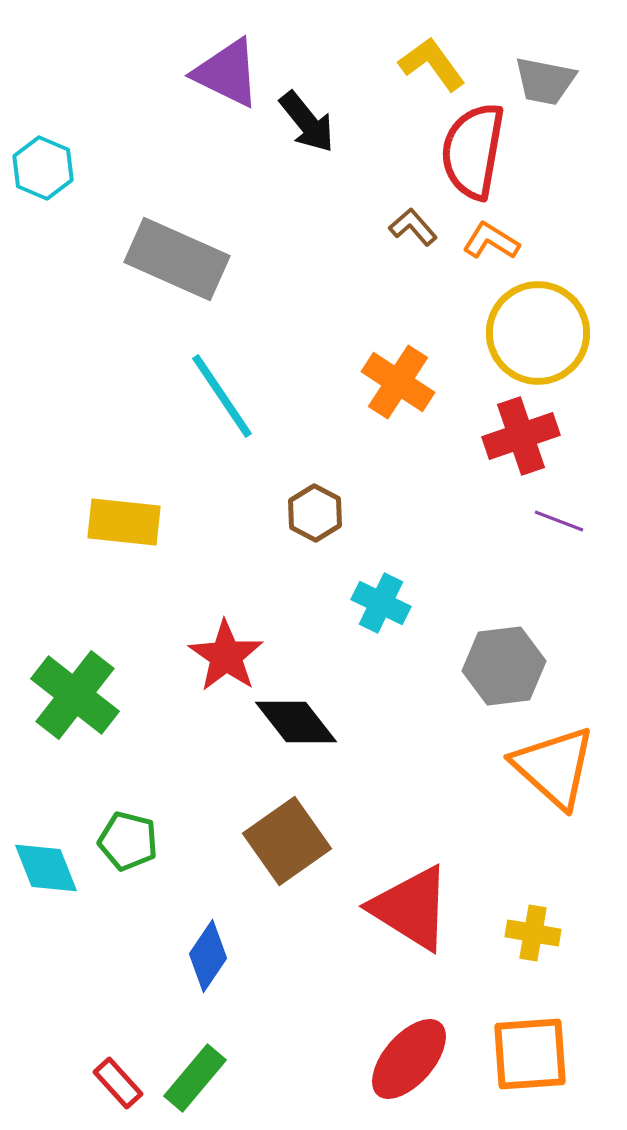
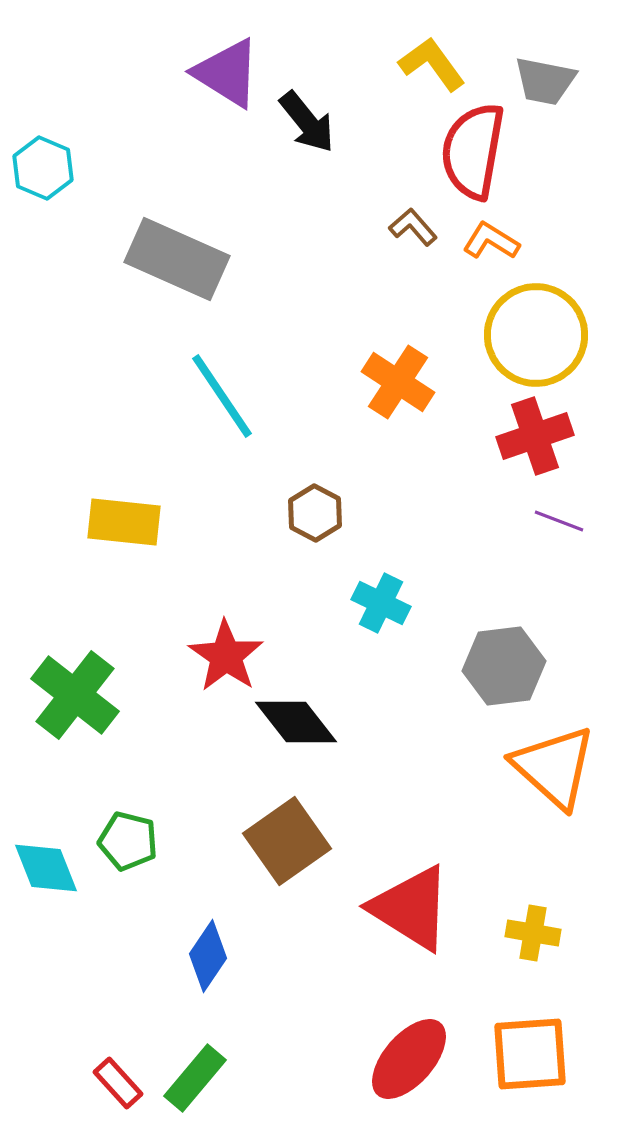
purple triangle: rotated 6 degrees clockwise
yellow circle: moved 2 px left, 2 px down
red cross: moved 14 px right
